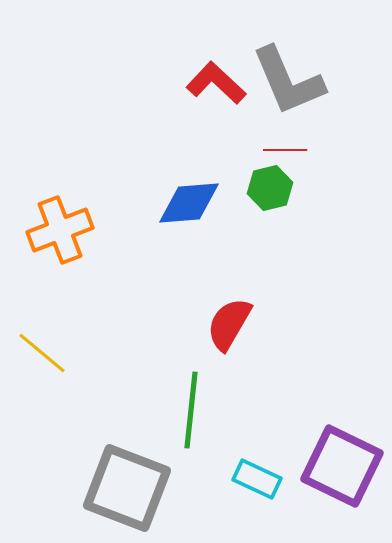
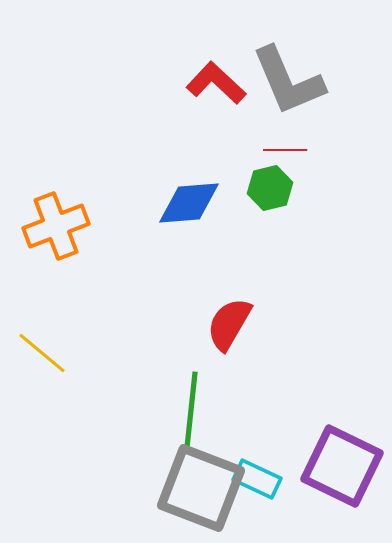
orange cross: moved 4 px left, 4 px up
gray square: moved 74 px right
